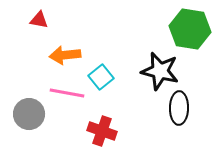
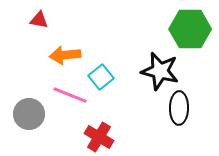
green hexagon: rotated 9 degrees counterclockwise
pink line: moved 3 px right, 2 px down; rotated 12 degrees clockwise
red cross: moved 3 px left, 6 px down; rotated 12 degrees clockwise
